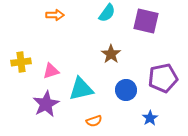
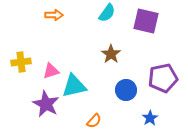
orange arrow: moved 1 px left
cyan triangle: moved 7 px left, 3 px up
purple star: rotated 16 degrees counterclockwise
orange semicircle: rotated 28 degrees counterclockwise
